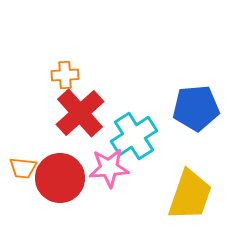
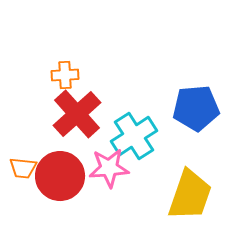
red cross: moved 3 px left, 1 px down
red circle: moved 2 px up
